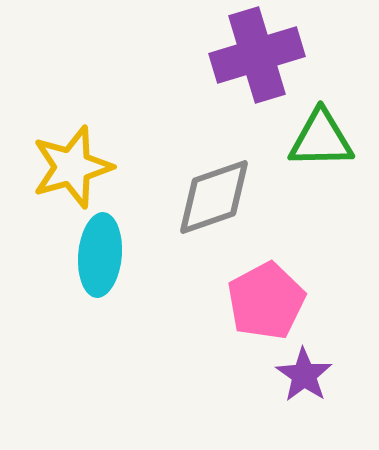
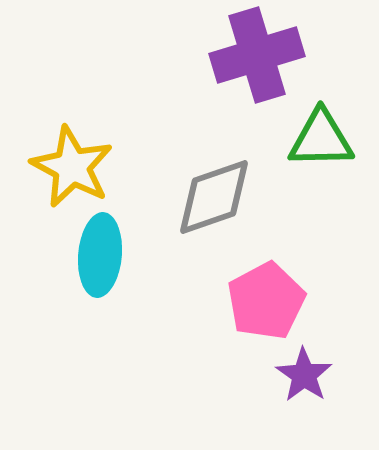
yellow star: rotated 28 degrees counterclockwise
